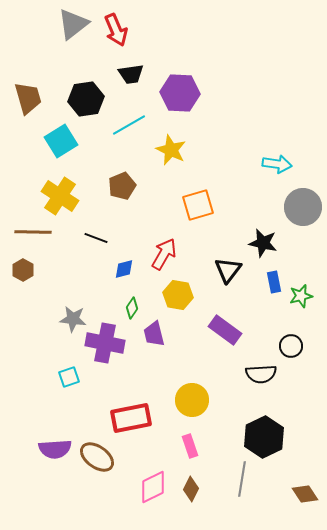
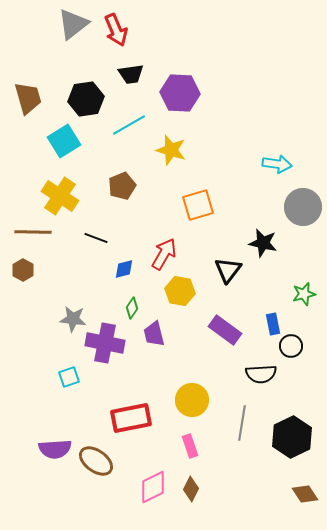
cyan square at (61, 141): moved 3 px right
yellow star at (171, 150): rotated 8 degrees counterclockwise
blue rectangle at (274, 282): moved 1 px left, 42 px down
yellow hexagon at (178, 295): moved 2 px right, 4 px up
green star at (301, 296): moved 3 px right, 2 px up
black hexagon at (264, 437): moved 28 px right
brown ellipse at (97, 457): moved 1 px left, 4 px down
gray line at (242, 479): moved 56 px up
